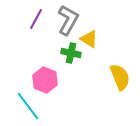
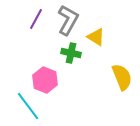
yellow triangle: moved 7 px right, 2 px up
yellow semicircle: moved 2 px right
